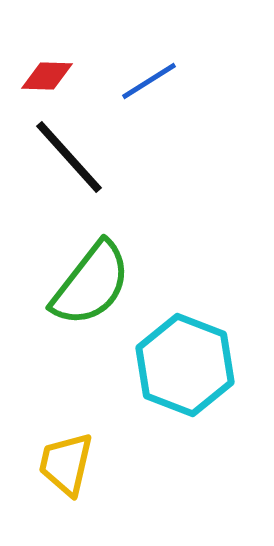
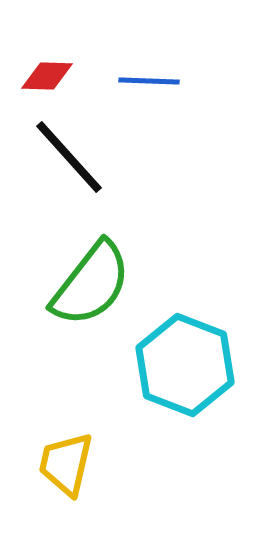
blue line: rotated 34 degrees clockwise
